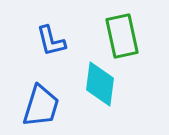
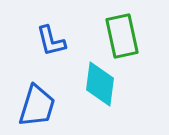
blue trapezoid: moved 4 px left
